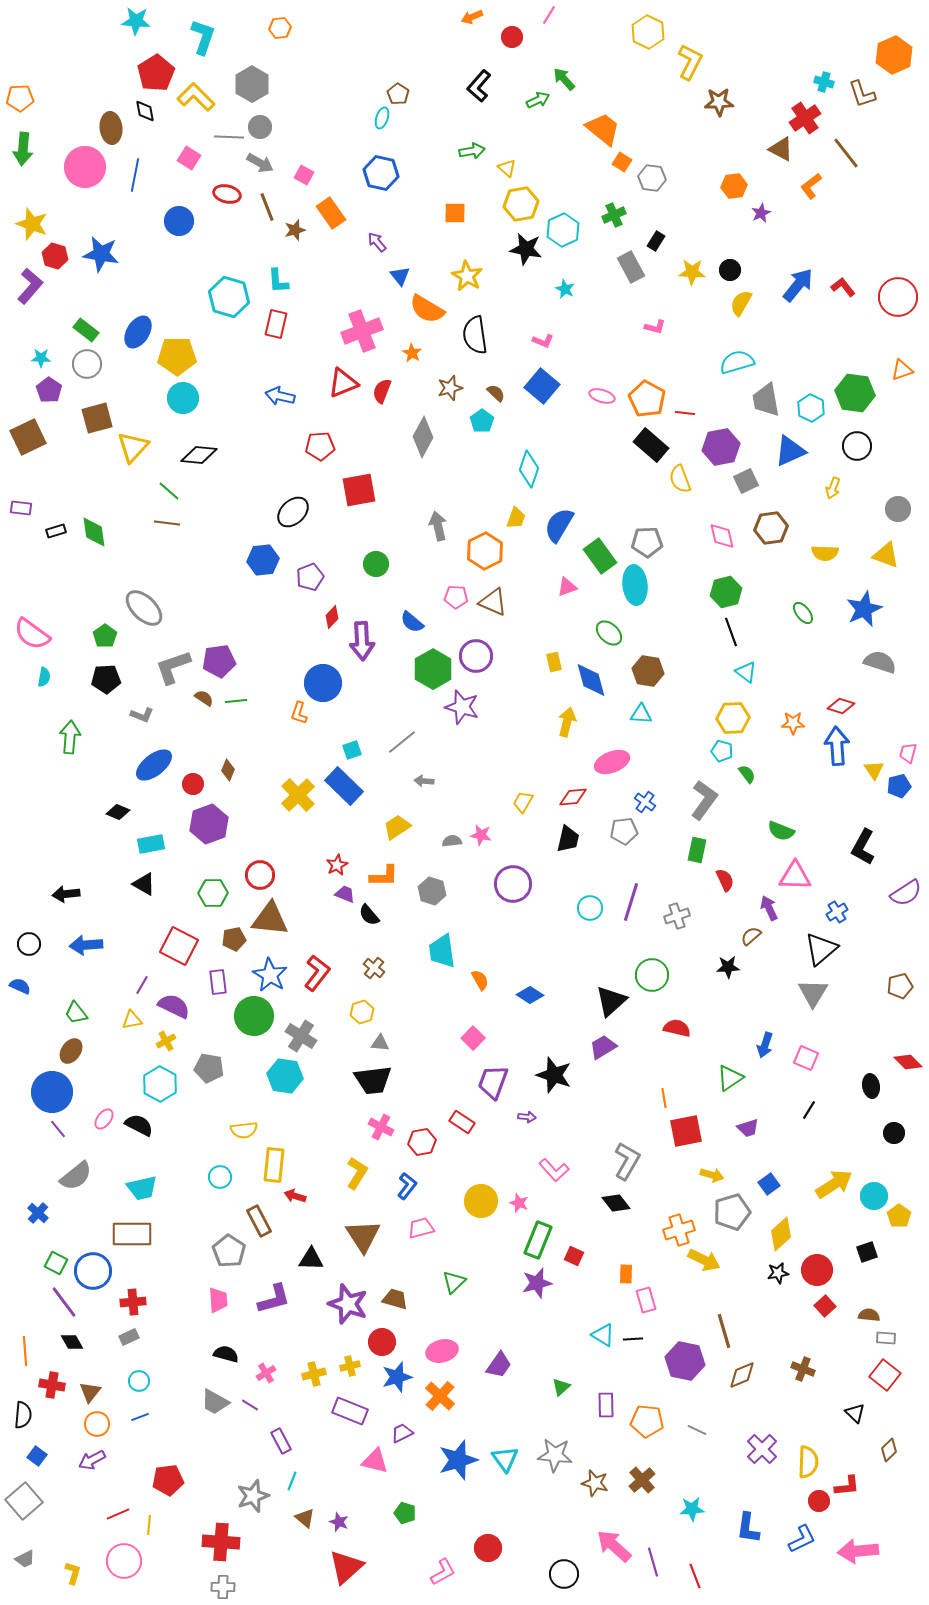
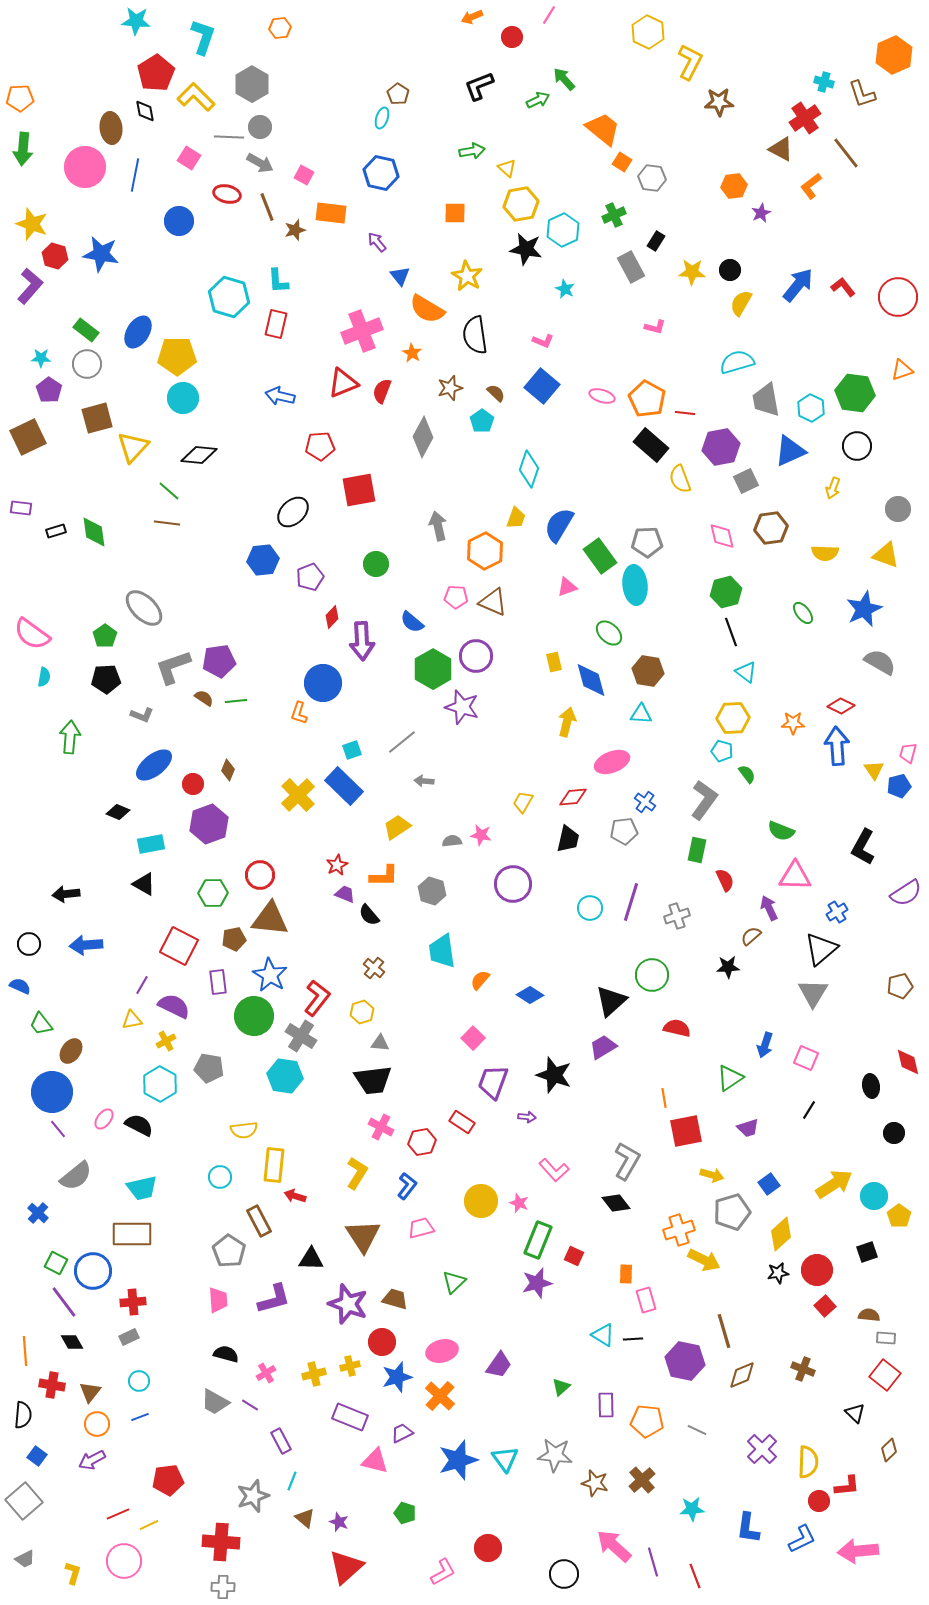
black L-shape at (479, 86): rotated 28 degrees clockwise
orange rectangle at (331, 213): rotated 48 degrees counterclockwise
gray semicircle at (880, 662): rotated 12 degrees clockwise
red diamond at (841, 706): rotated 8 degrees clockwise
red L-shape at (317, 973): moved 25 px down
orange semicircle at (480, 980): rotated 110 degrees counterclockwise
green trapezoid at (76, 1013): moved 35 px left, 11 px down
red diamond at (908, 1062): rotated 32 degrees clockwise
purple rectangle at (350, 1411): moved 6 px down
yellow line at (149, 1525): rotated 60 degrees clockwise
